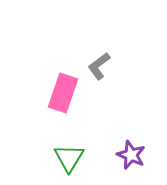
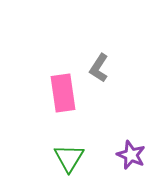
gray L-shape: moved 2 px down; rotated 20 degrees counterclockwise
pink rectangle: rotated 27 degrees counterclockwise
